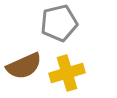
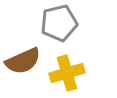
brown semicircle: moved 1 px left, 5 px up
